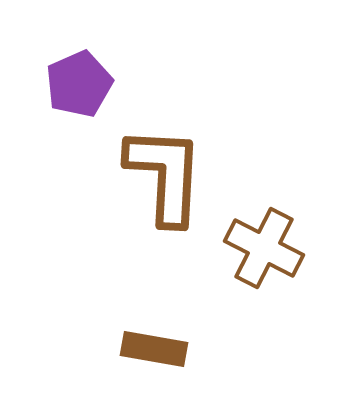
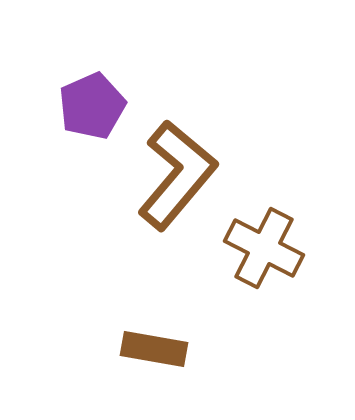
purple pentagon: moved 13 px right, 22 px down
brown L-shape: moved 12 px right; rotated 37 degrees clockwise
